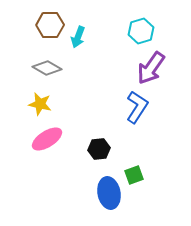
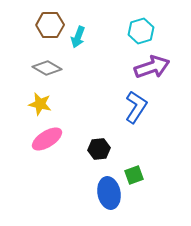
purple arrow: moved 1 px right, 1 px up; rotated 144 degrees counterclockwise
blue L-shape: moved 1 px left
